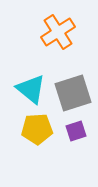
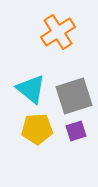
gray square: moved 1 px right, 3 px down
